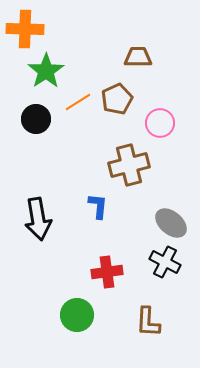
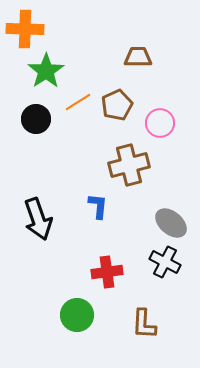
brown pentagon: moved 6 px down
black arrow: rotated 9 degrees counterclockwise
brown L-shape: moved 4 px left, 2 px down
